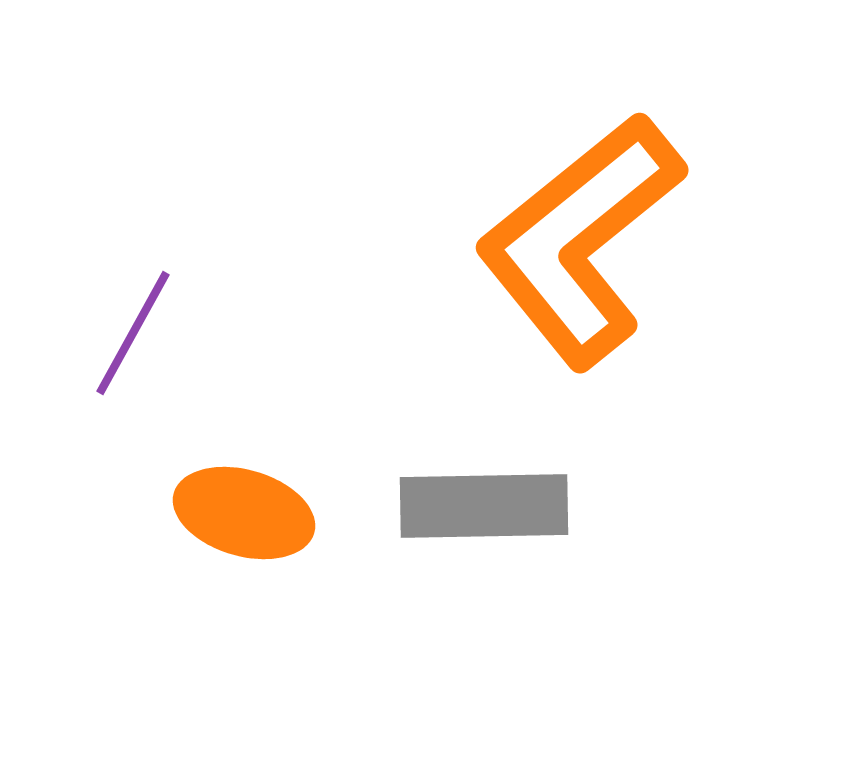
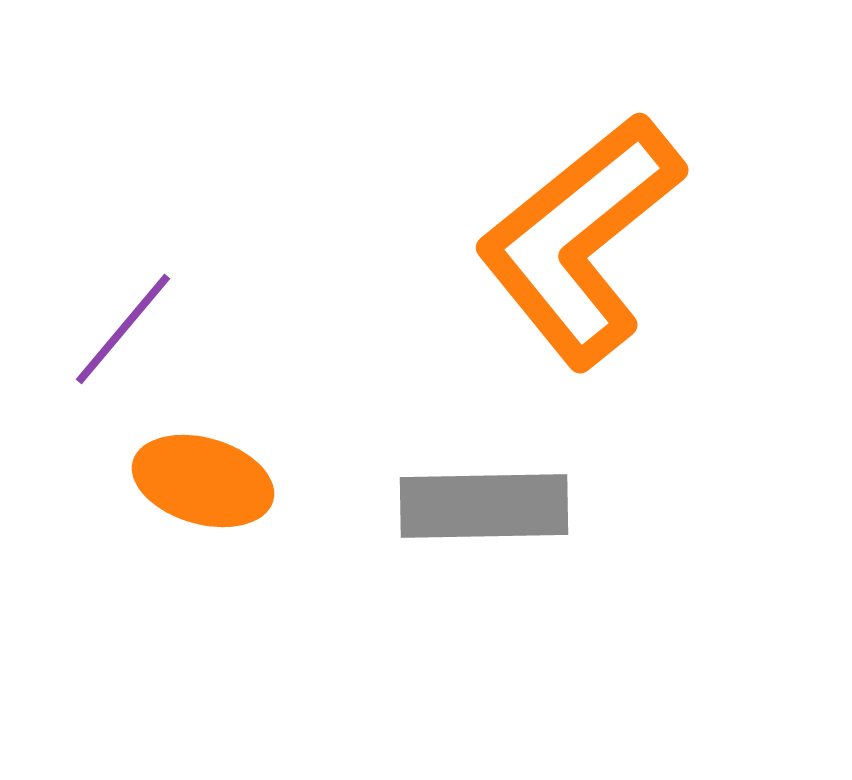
purple line: moved 10 px left, 4 px up; rotated 11 degrees clockwise
orange ellipse: moved 41 px left, 32 px up
